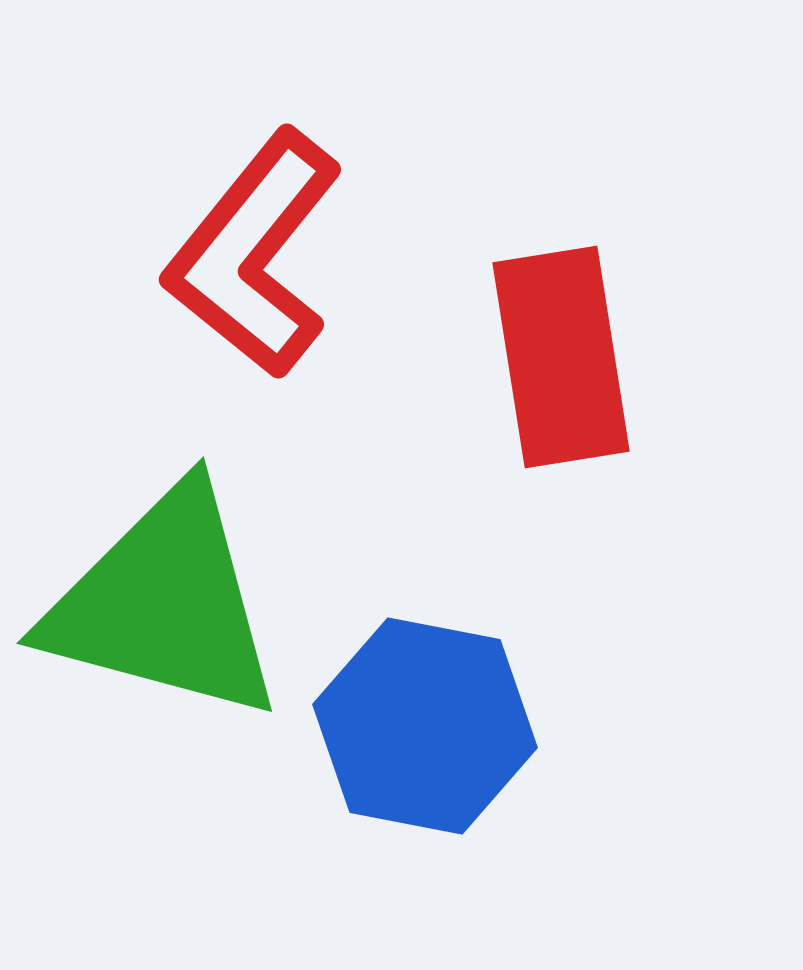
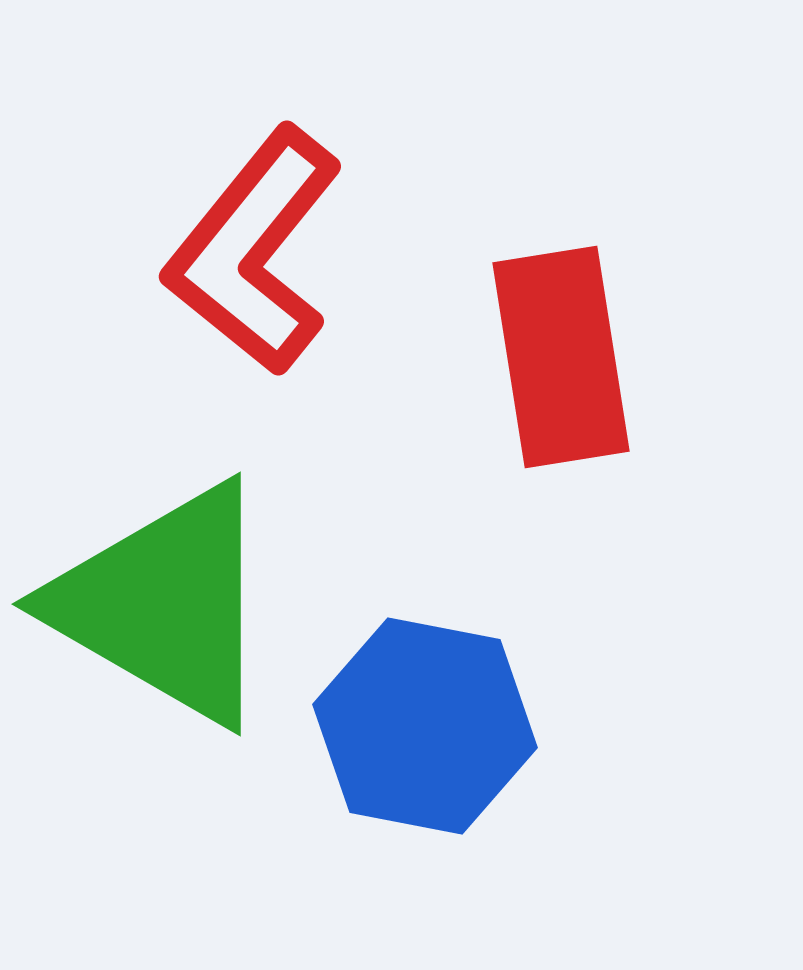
red L-shape: moved 3 px up
green triangle: rotated 15 degrees clockwise
